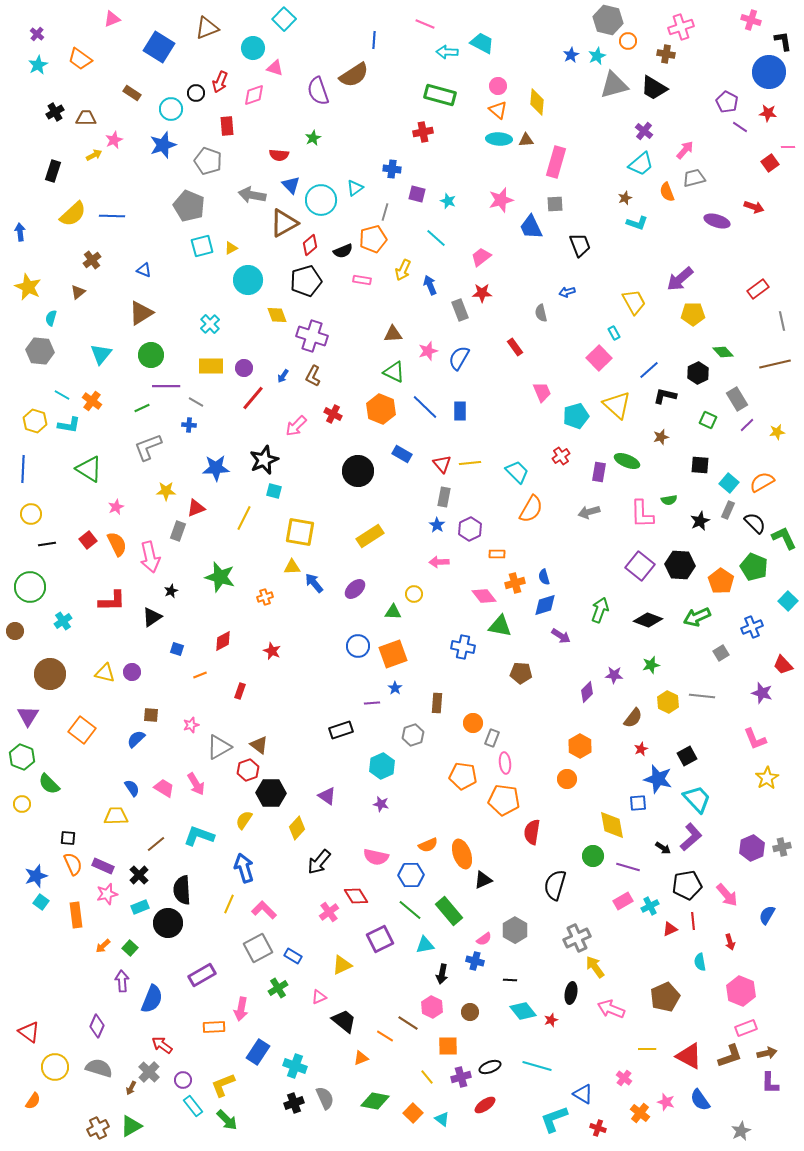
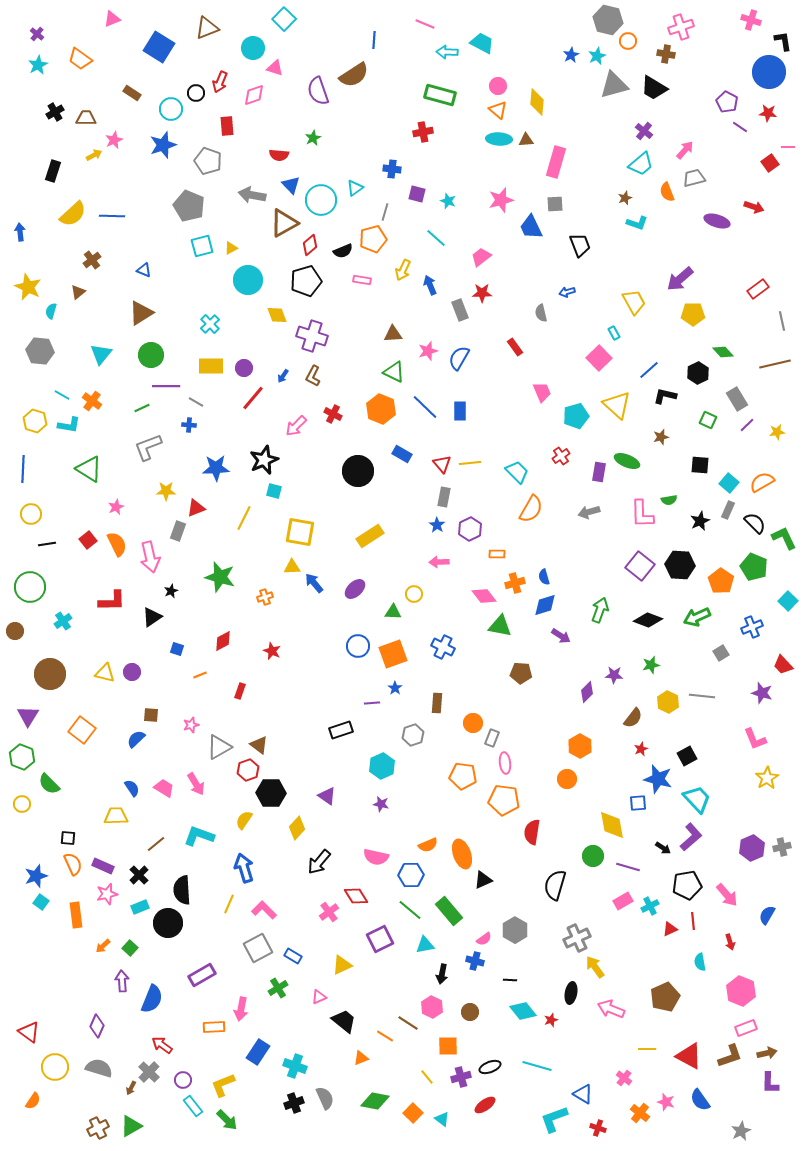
cyan semicircle at (51, 318): moved 7 px up
blue cross at (463, 647): moved 20 px left; rotated 15 degrees clockwise
